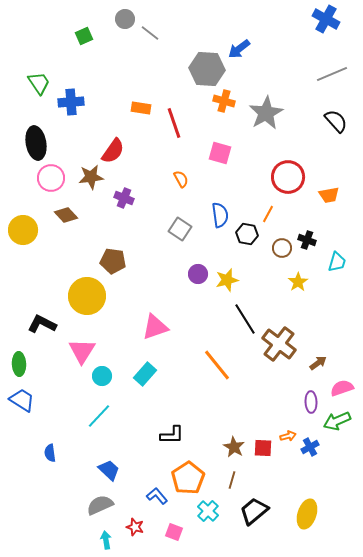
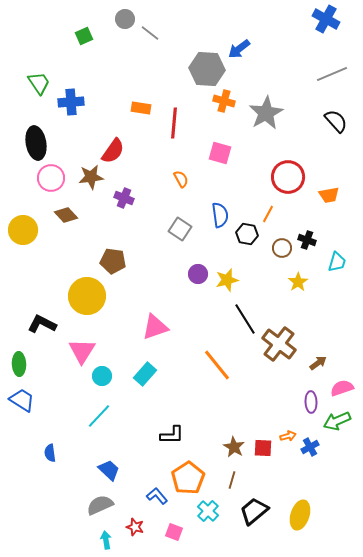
red line at (174, 123): rotated 24 degrees clockwise
yellow ellipse at (307, 514): moved 7 px left, 1 px down
